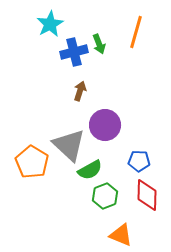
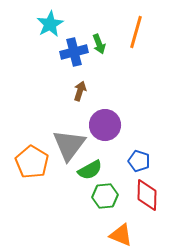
gray triangle: rotated 24 degrees clockwise
blue pentagon: rotated 15 degrees clockwise
green hexagon: rotated 15 degrees clockwise
